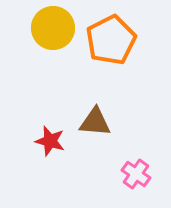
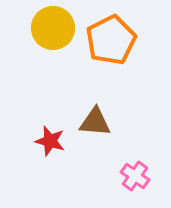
pink cross: moved 1 px left, 2 px down
